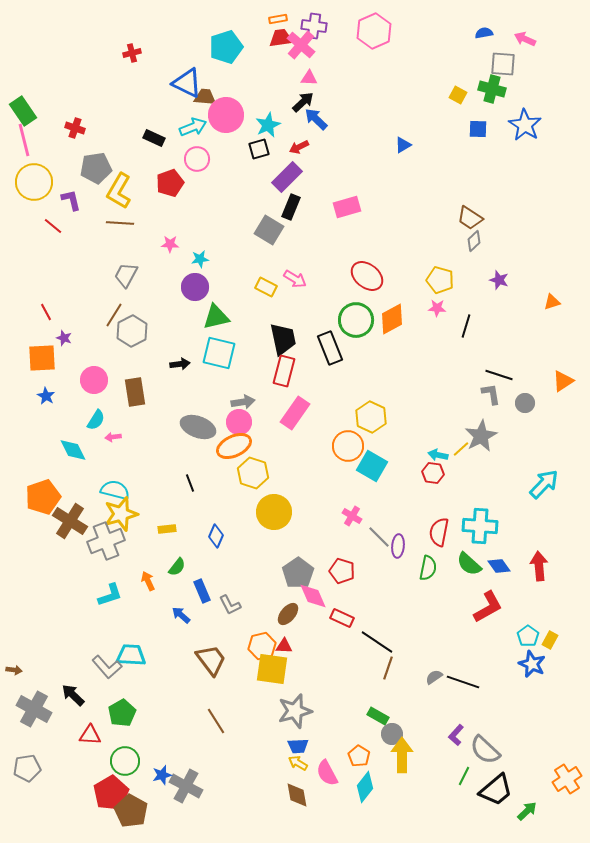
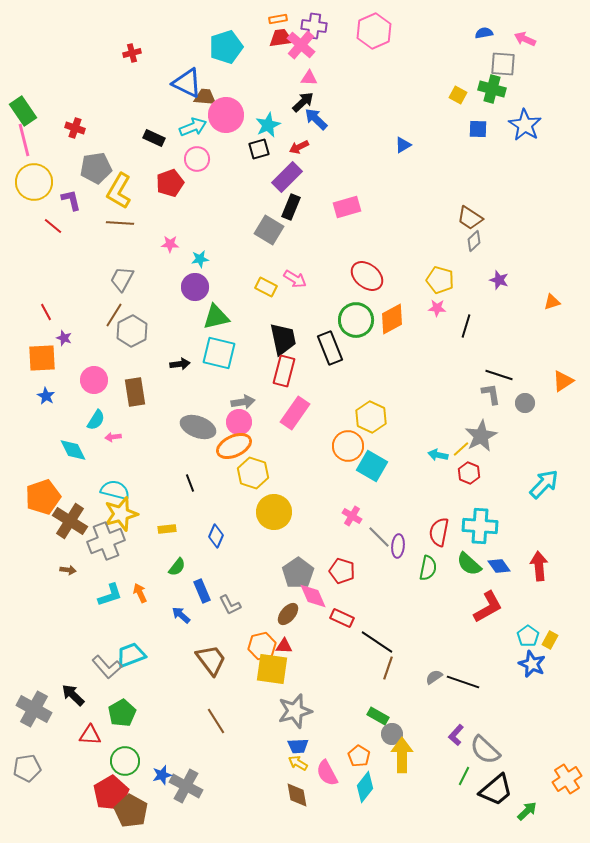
gray trapezoid at (126, 275): moved 4 px left, 4 px down
red hexagon at (433, 473): moved 36 px right; rotated 15 degrees clockwise
orange arrow at (148, 581): moved 8 px left, 12 px down
cyan trapezoid at (131, 655): rotated 24 degrees counterclockwise
brown arrow at (14, 670): moved 54 px right, 100 px up
